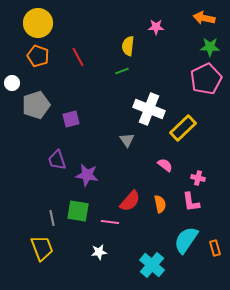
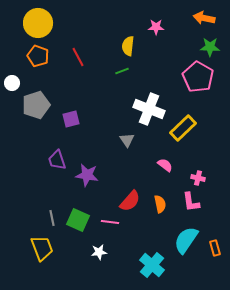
pink pentagon: moved 8 px left, 2 px up; rotated 16 degrees counterclockwise
green square: moved 9 px down; rotated 15 degrees clockwise
